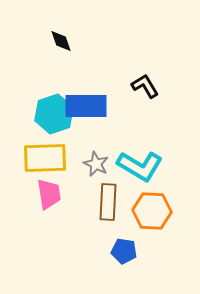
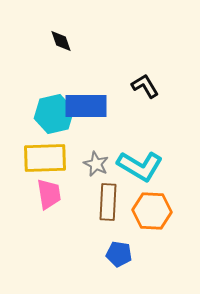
cyan hexagon: rotated 6 degrees clockwise
blue pentagon: moved 5 px left, 3 px down
